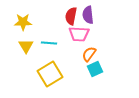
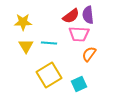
red semicircle: rotated 138 degrees counterclockwise
cyan square: moved 16 px left, 15 px down
yellow square: moved 1 px left, 1 px down
